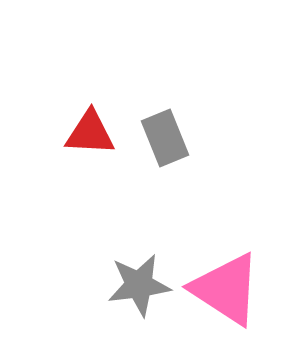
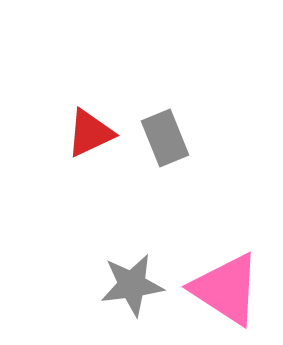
red triangle: rotated 28 degrees counterclockwise
gray star: moved 7 px left
